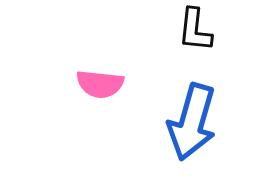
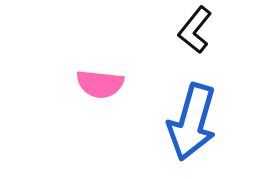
black L-shape: rotated 33 degrees clockwise
